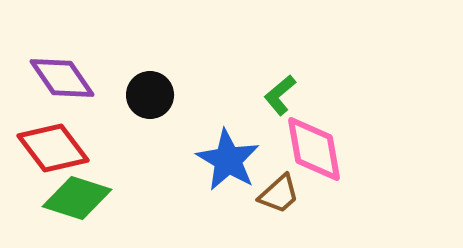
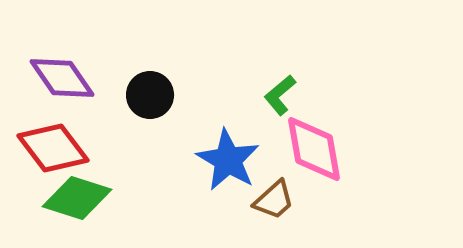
brown trapezoid: moved 5 px left, 6 px down
